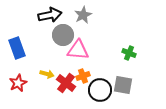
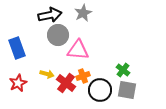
gray star: moved 2 px up
gray circle: moved 5 px left
green cross: moved 6 px left, 17 px down; rotated 16 degrees clockwise
gray square: moved 4 px right, 5 px down
